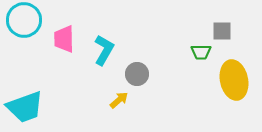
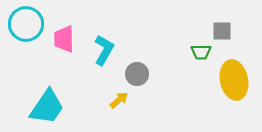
cyan circle: moved 2 px right, 4 px down
cyan trapezoid: moved 22 px right; rotated 36 degrees counterclockwise
